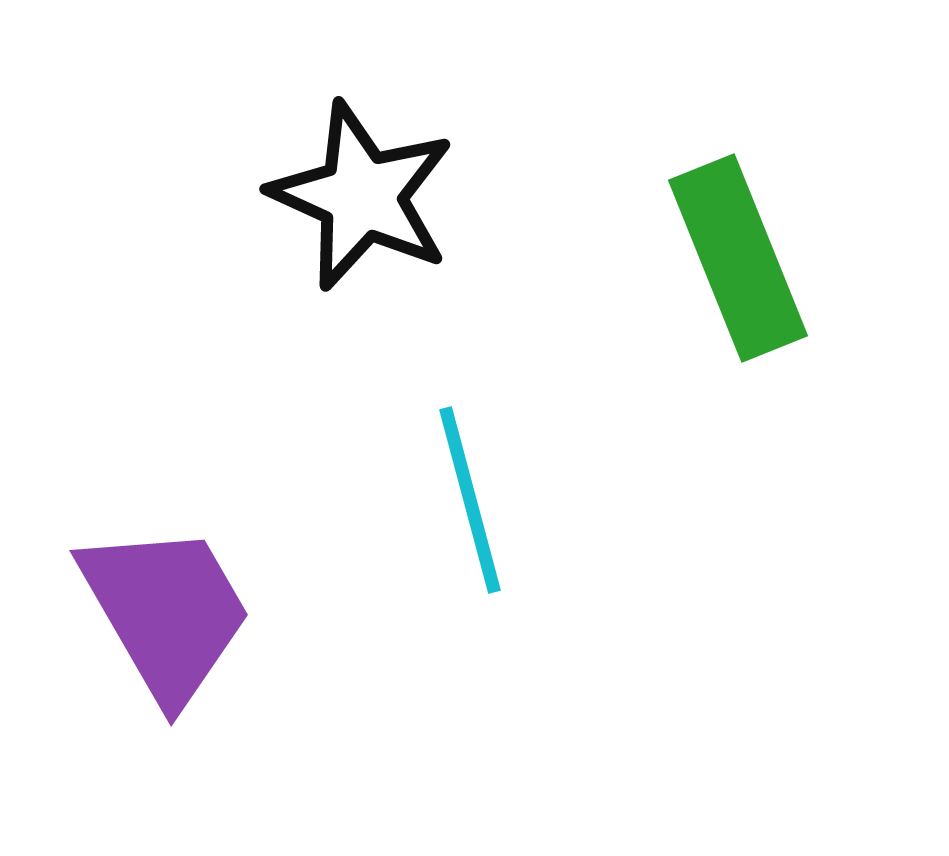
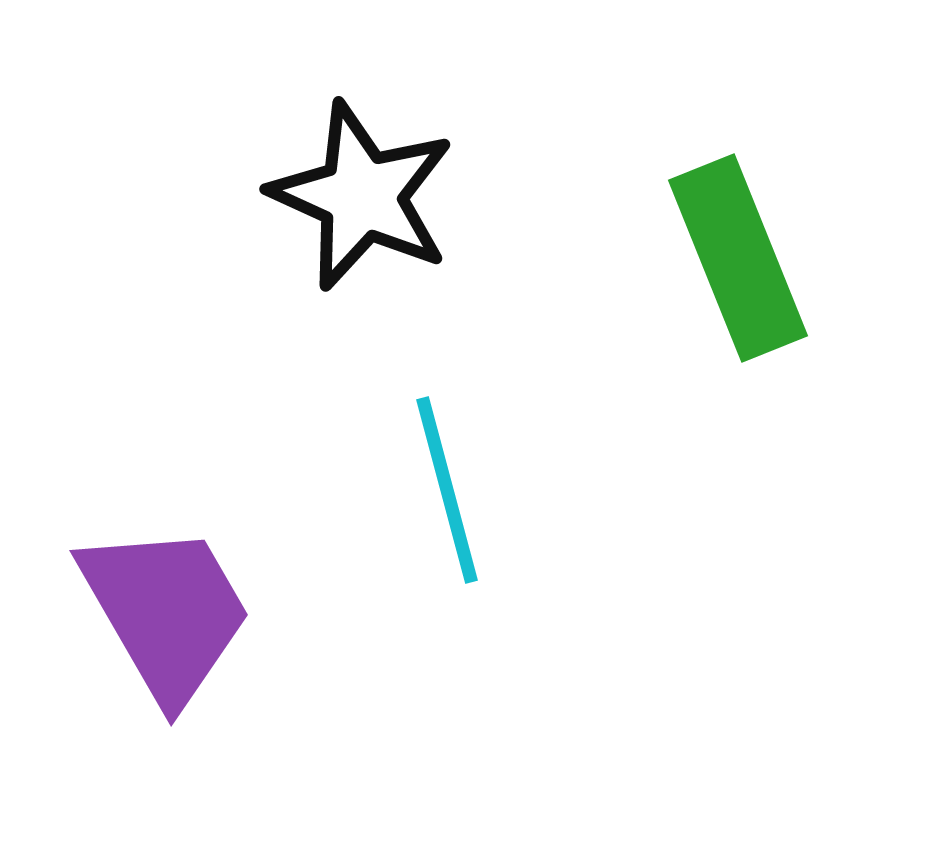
cyan line: moved 23 px left, 10 px up
